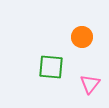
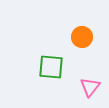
pink triangle: moved 3 px down
